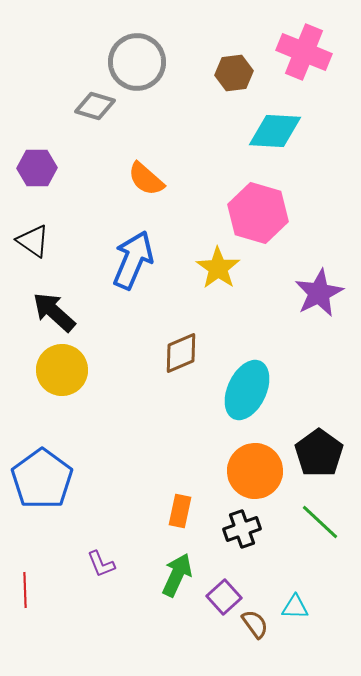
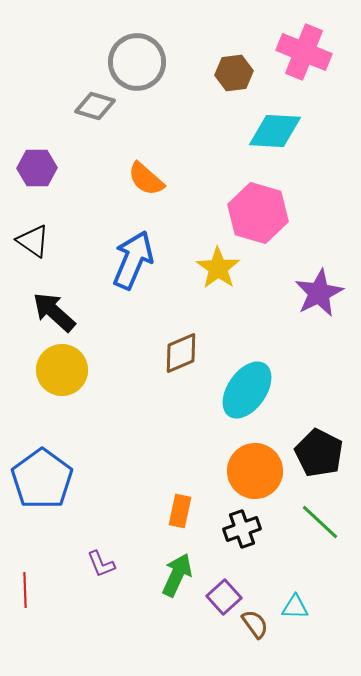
cyan ellipse: rotated 10 degrees clockwise
black pentagon: rotated 9 degrees counterclockwise
